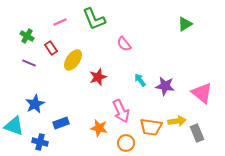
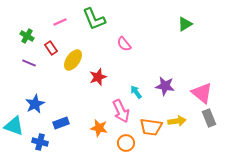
cyan arrow: moved 4 px left, 12 px down
gray rectangle: moved 12 px right, 15 px up
